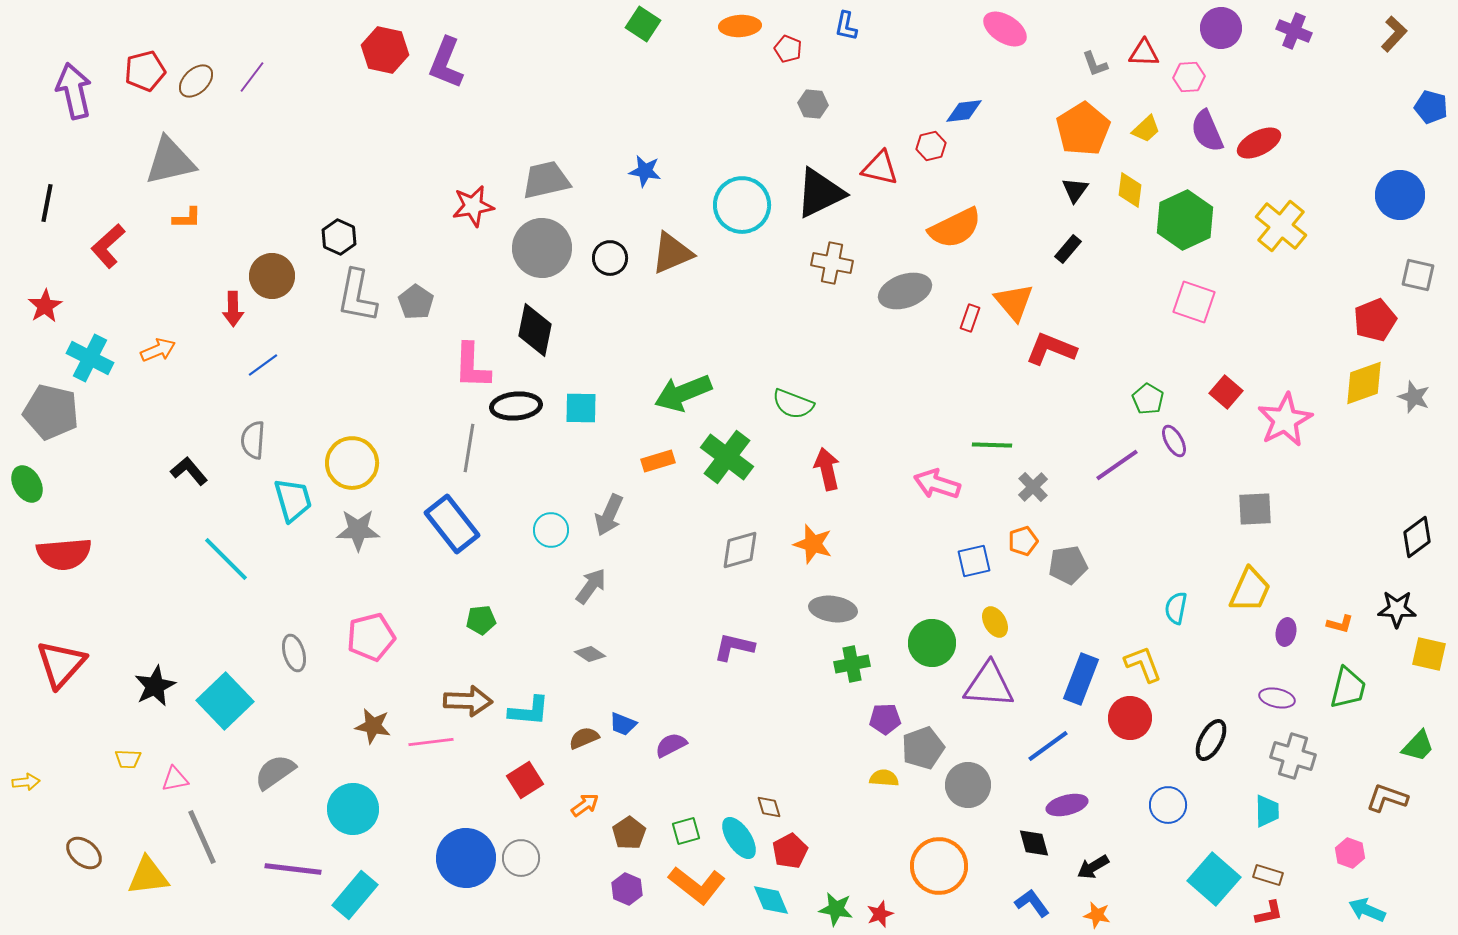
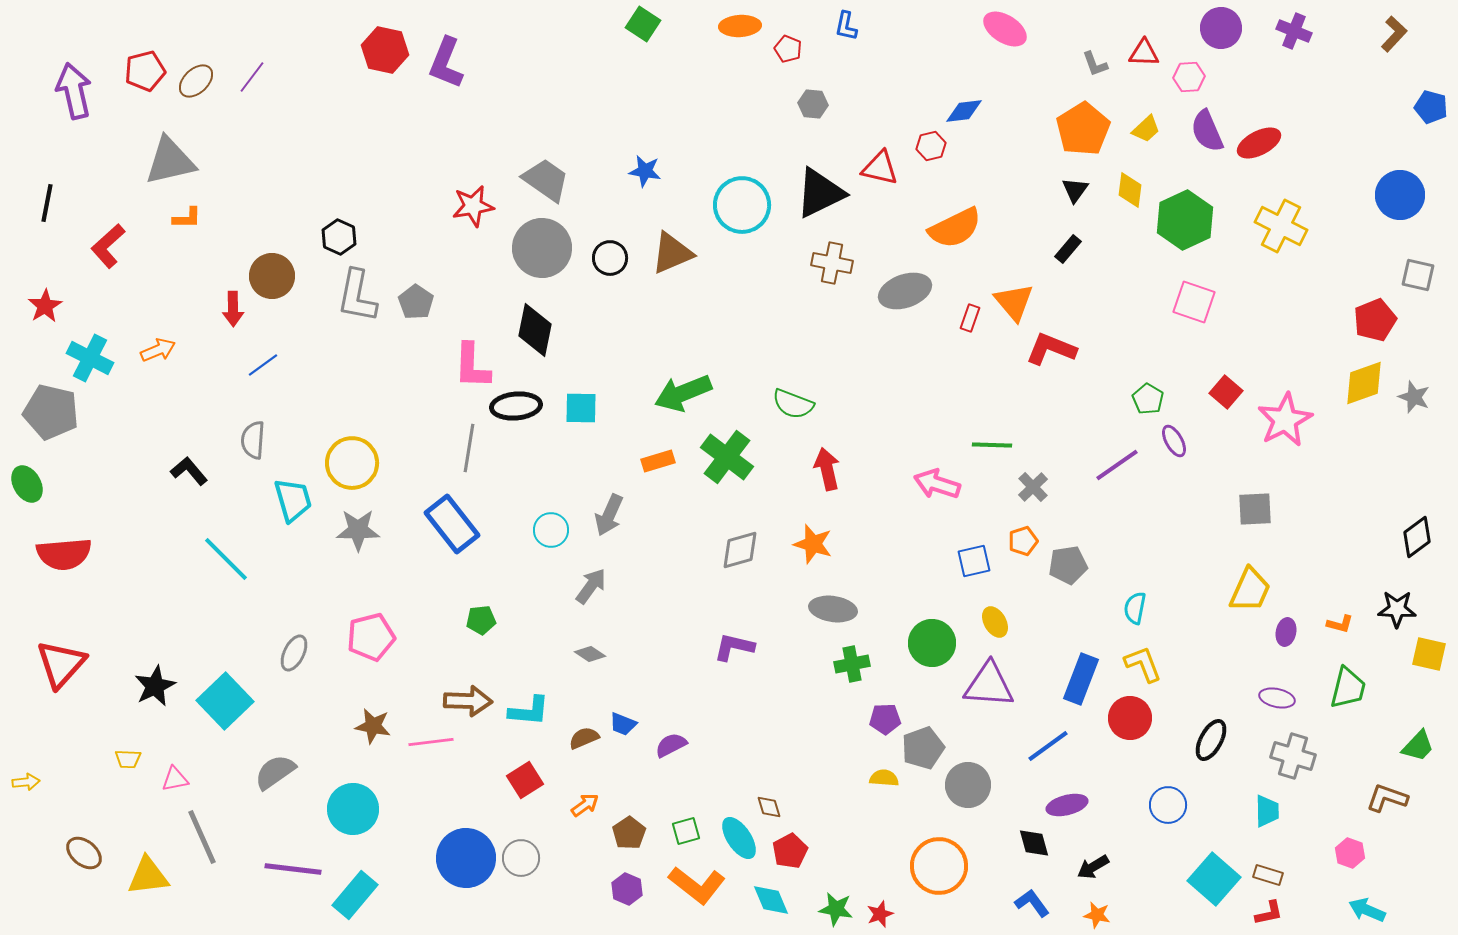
gray trapezoid at (546, 180): rotated 48 degrees clockwise
yellow cross at (1281, 226): rotated 12 degrees counterclockwise
cyan semicircle at (1176, 608): moved 41 px left
gray ellipse at (294, 653): rotated 42 degrees clockwise
